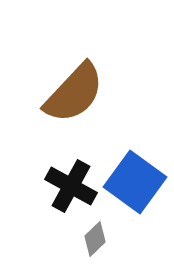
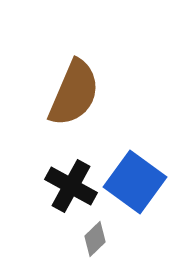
brown semicircle: rotated 20 degrees counterclockwise
